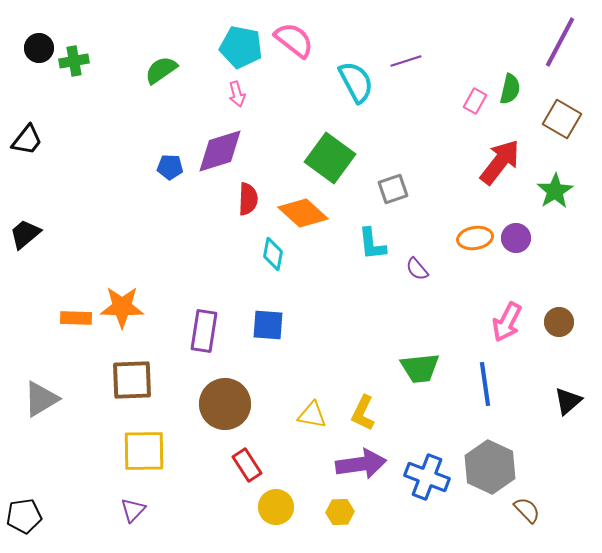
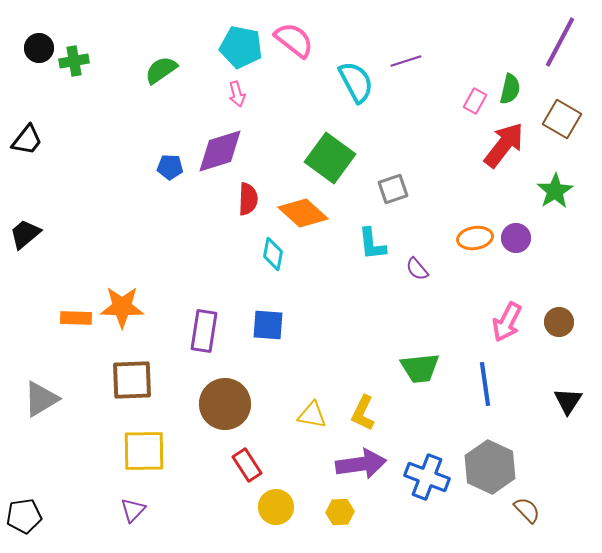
red arrow at (500, 162): moved 4 px right, 17 px up
black triangle at (568, 401): rotated 16 degrees counterclockwise
